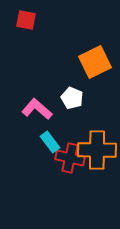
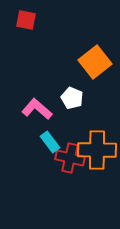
orange square: rotated 12 degrees counterclockwise
